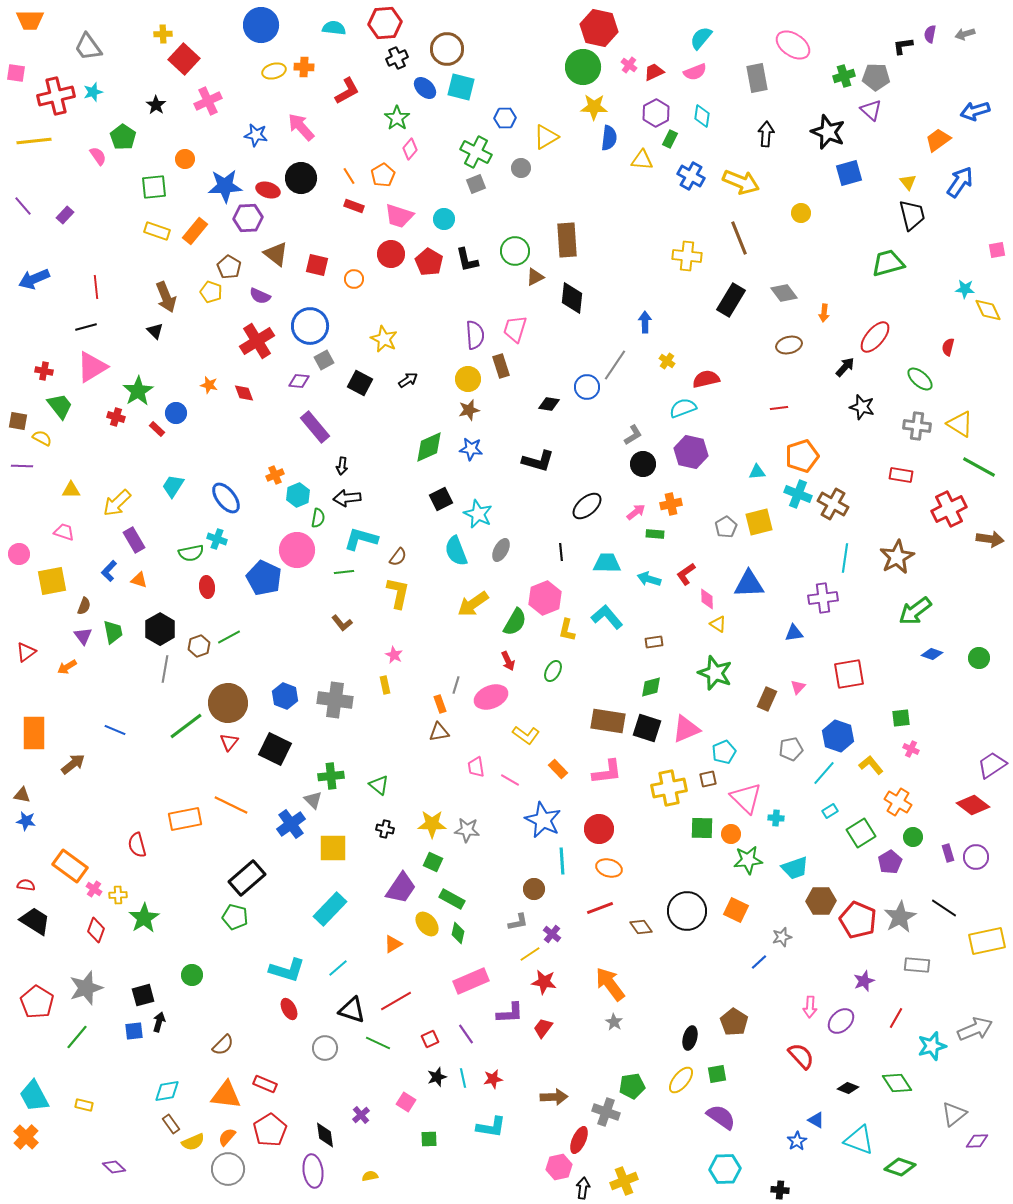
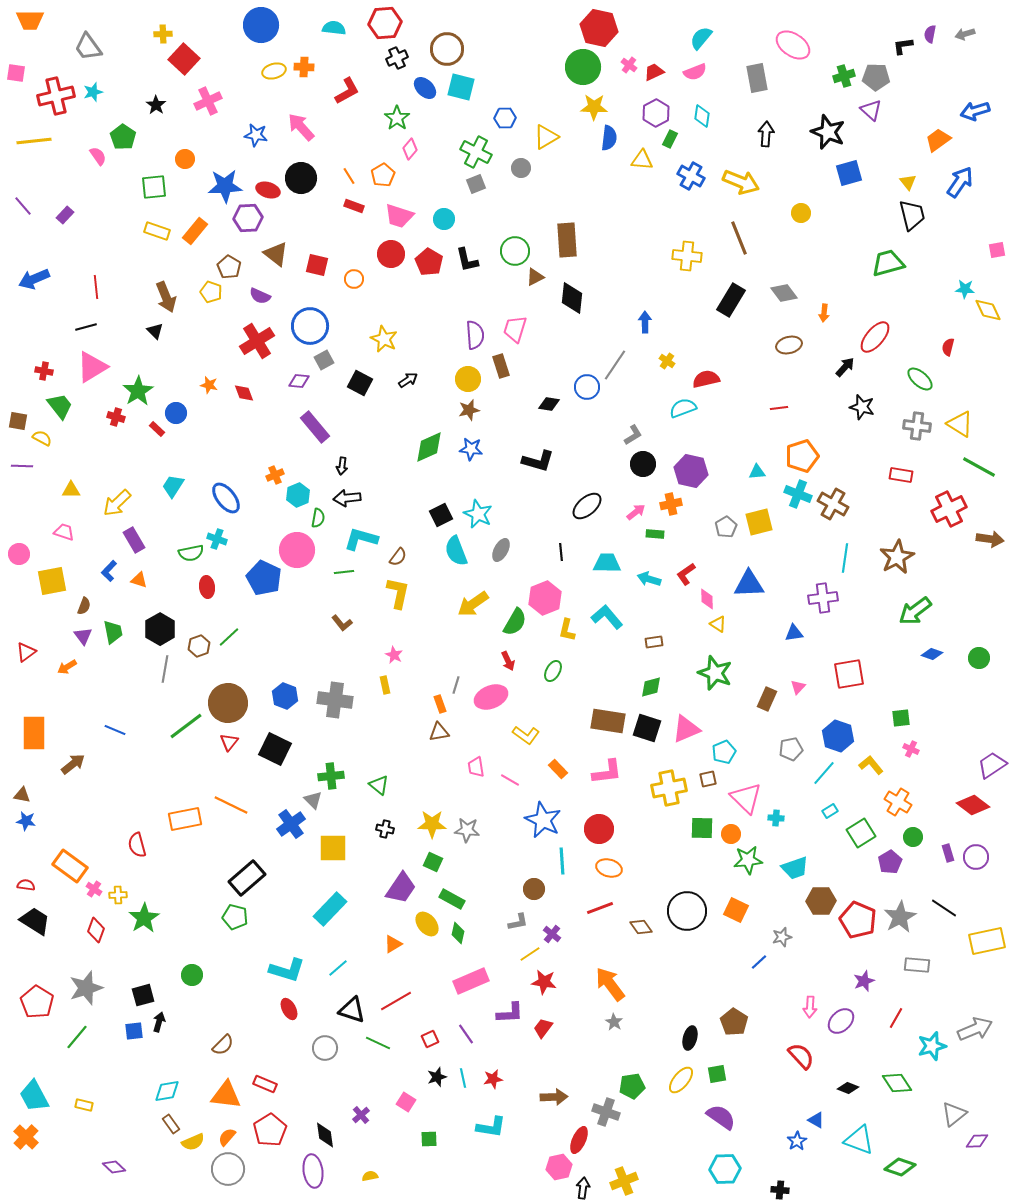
purple hexagon at (691, 452): moved 19 px down
black square at (441, 499): moved 16 px down
green line at (229, 637): rotated 15 degrees counterclockwise
